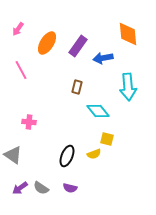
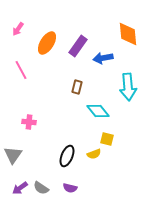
gray triangle: rotated 30 degrees clockwise
